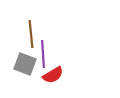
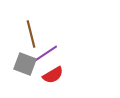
brown line: rotated 8 degrees counterclockwise
purple line: moved 2 px right; rotated 60 degrees clockwise
